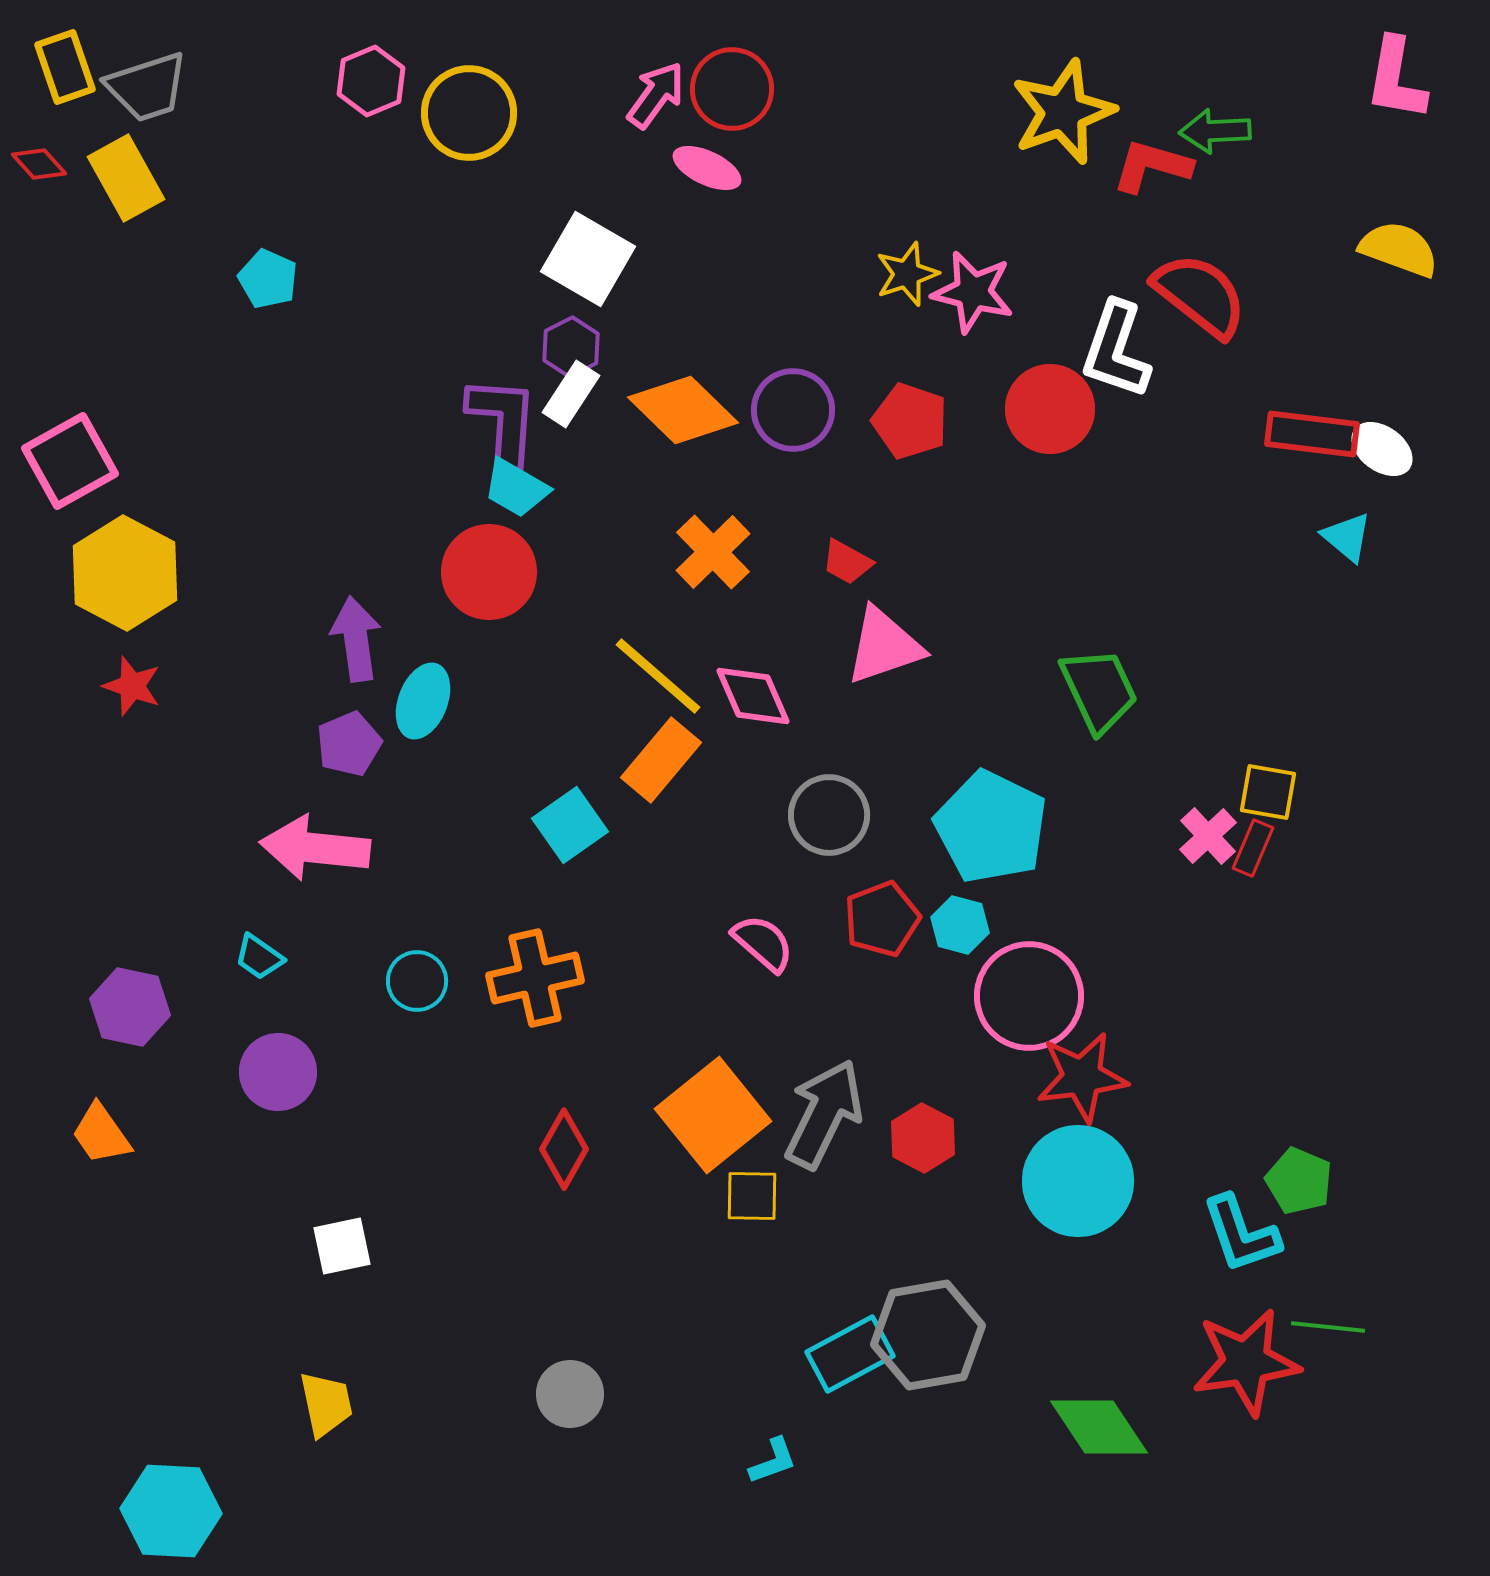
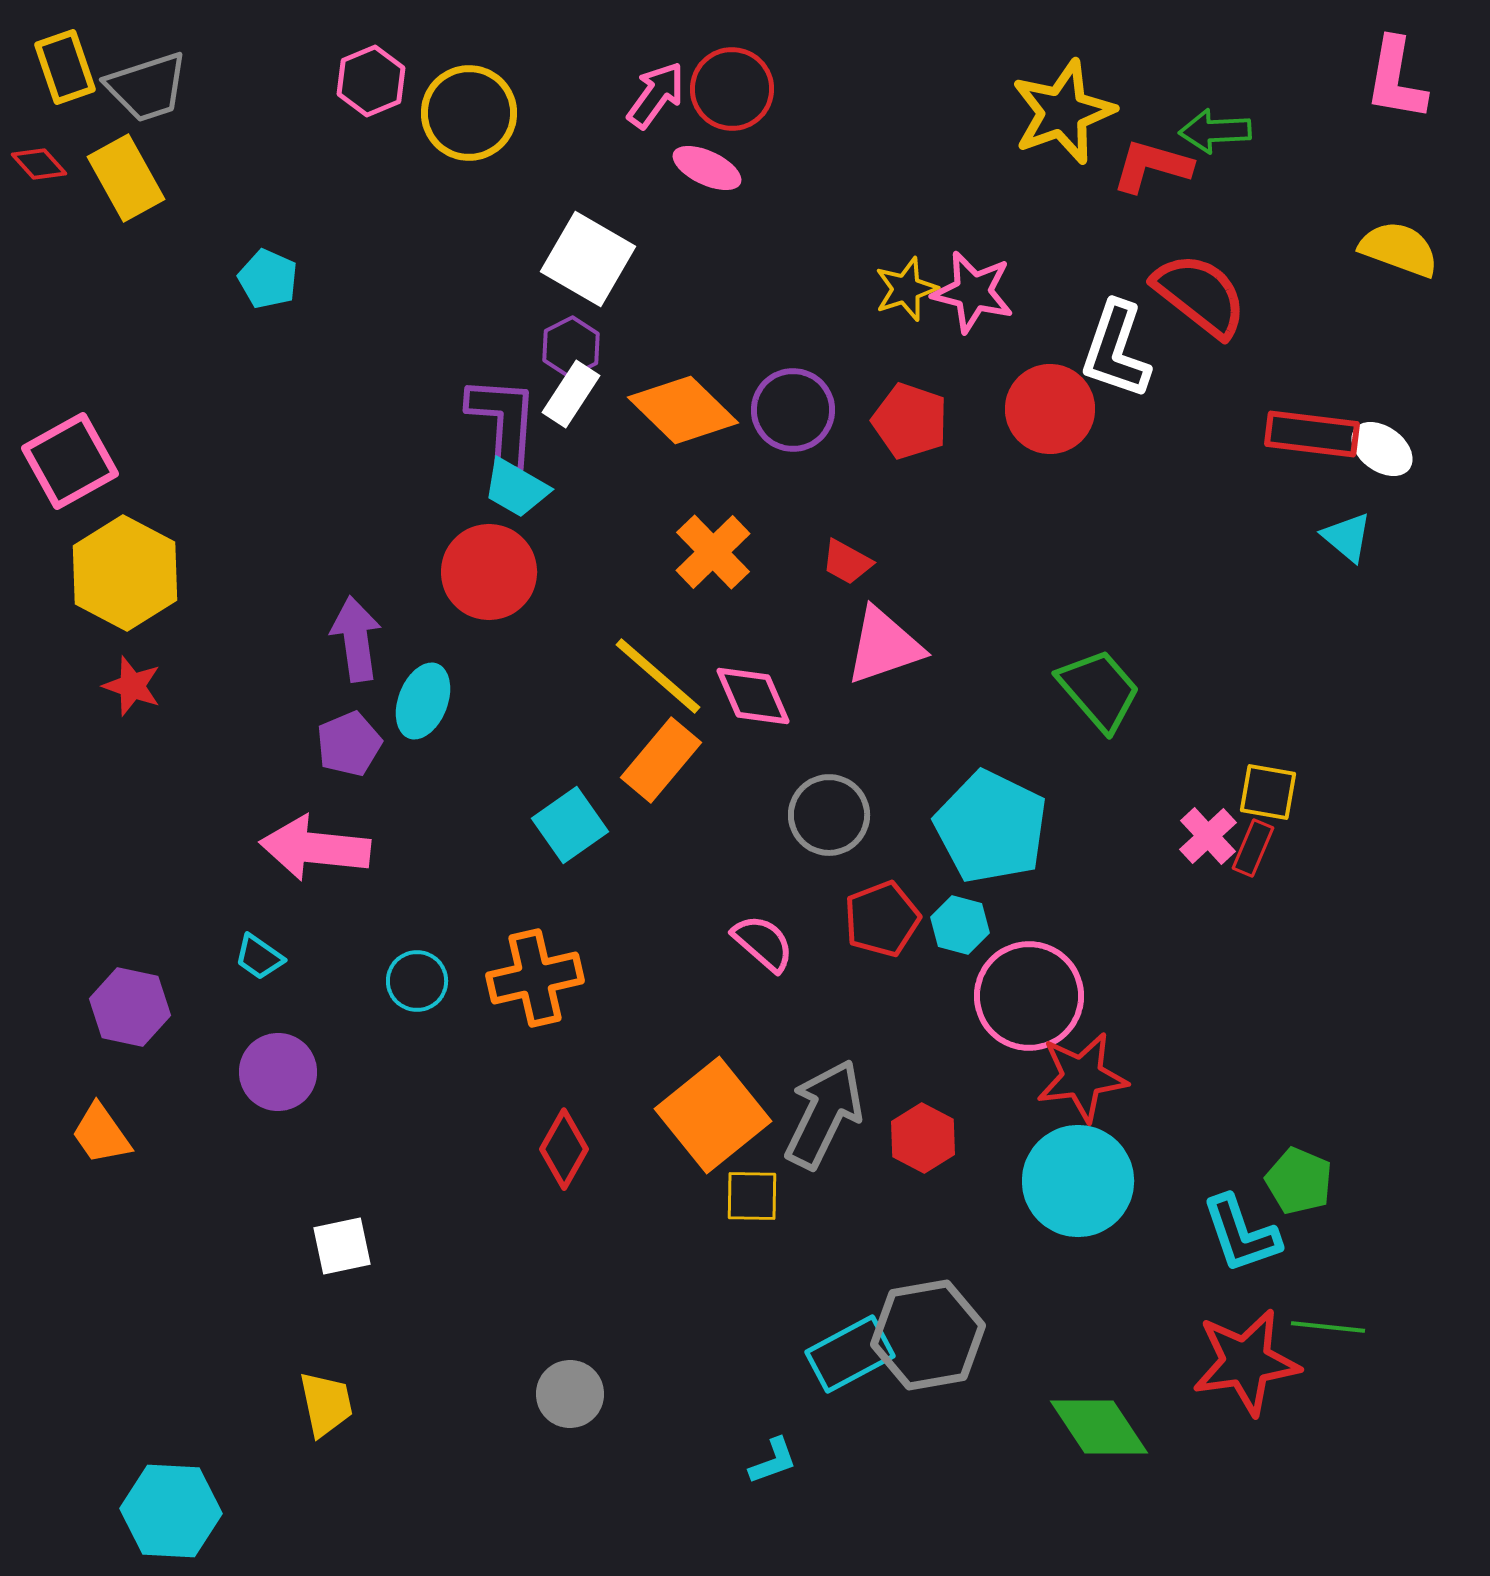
yellow star at (907, 274): moved 1 px left, 15 px down
green trapezoid at (1099, 690): rotated 16 degrees counterclockwise
